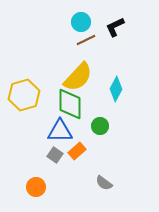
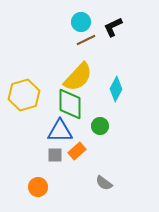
black L-shape: moved 2 px left
gray square: rotated 35 degrees counterclockwise
orange circle: moved 2 px right
